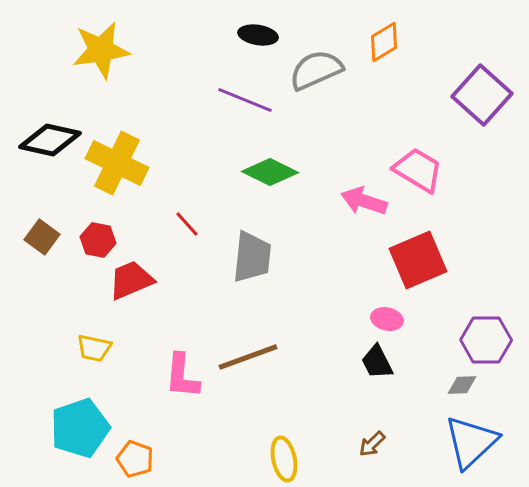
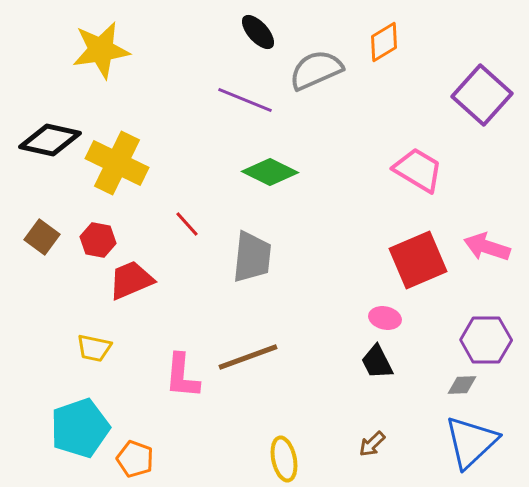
black ellipse: moved 3 px up; rotated 39 degrees clockwise
pink arrow: moved 123 px right, 46 px down
pink ellipse: moved 2 px left, 1 px up
